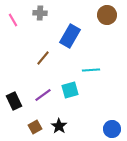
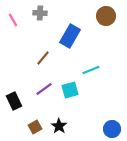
brown circle: moved 1 px left, 1 px down
cyan line: rotated 18 degrees counterclockwise
purple line: moved 1 px right, 6 px up
